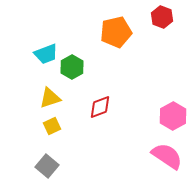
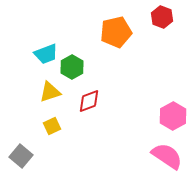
yellow triangle: moved 6 px up
red diamond: moved 11 px left, 6 px up
gray square: moved 26 px left, 10 px up
